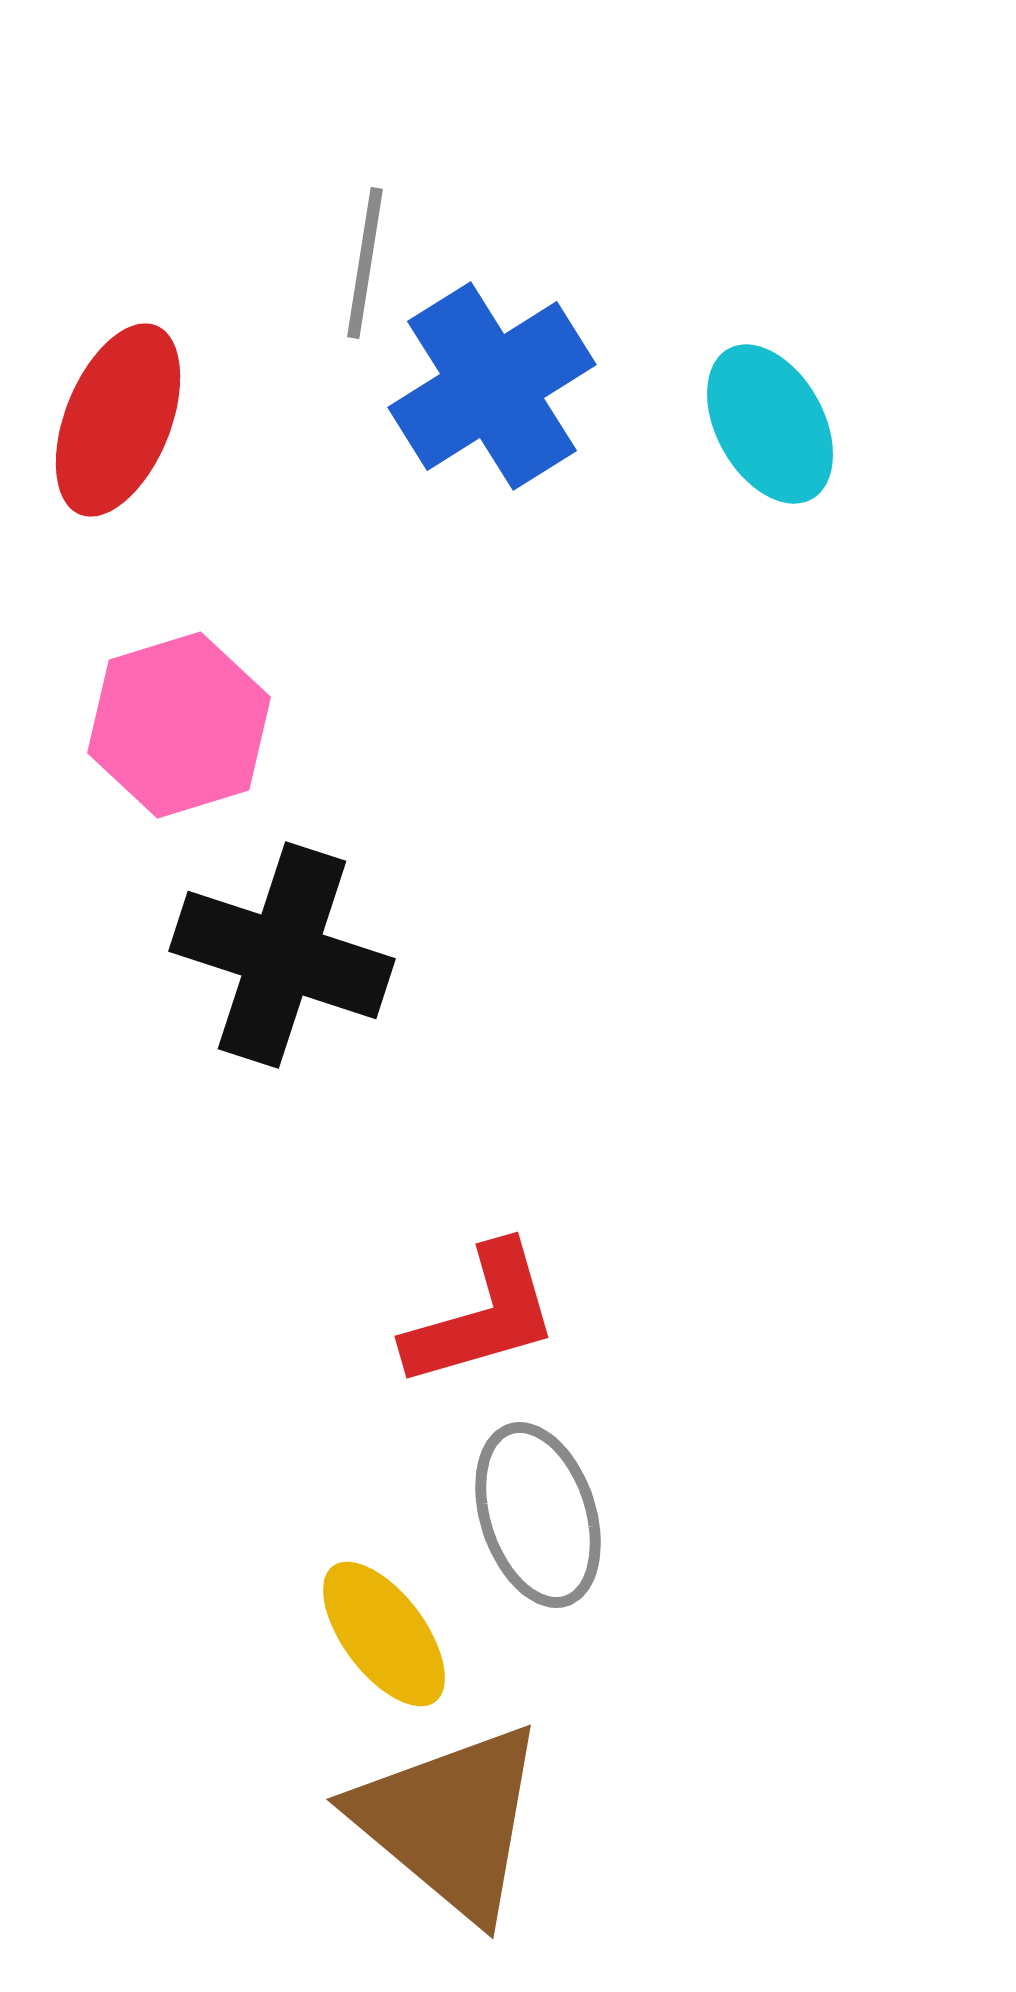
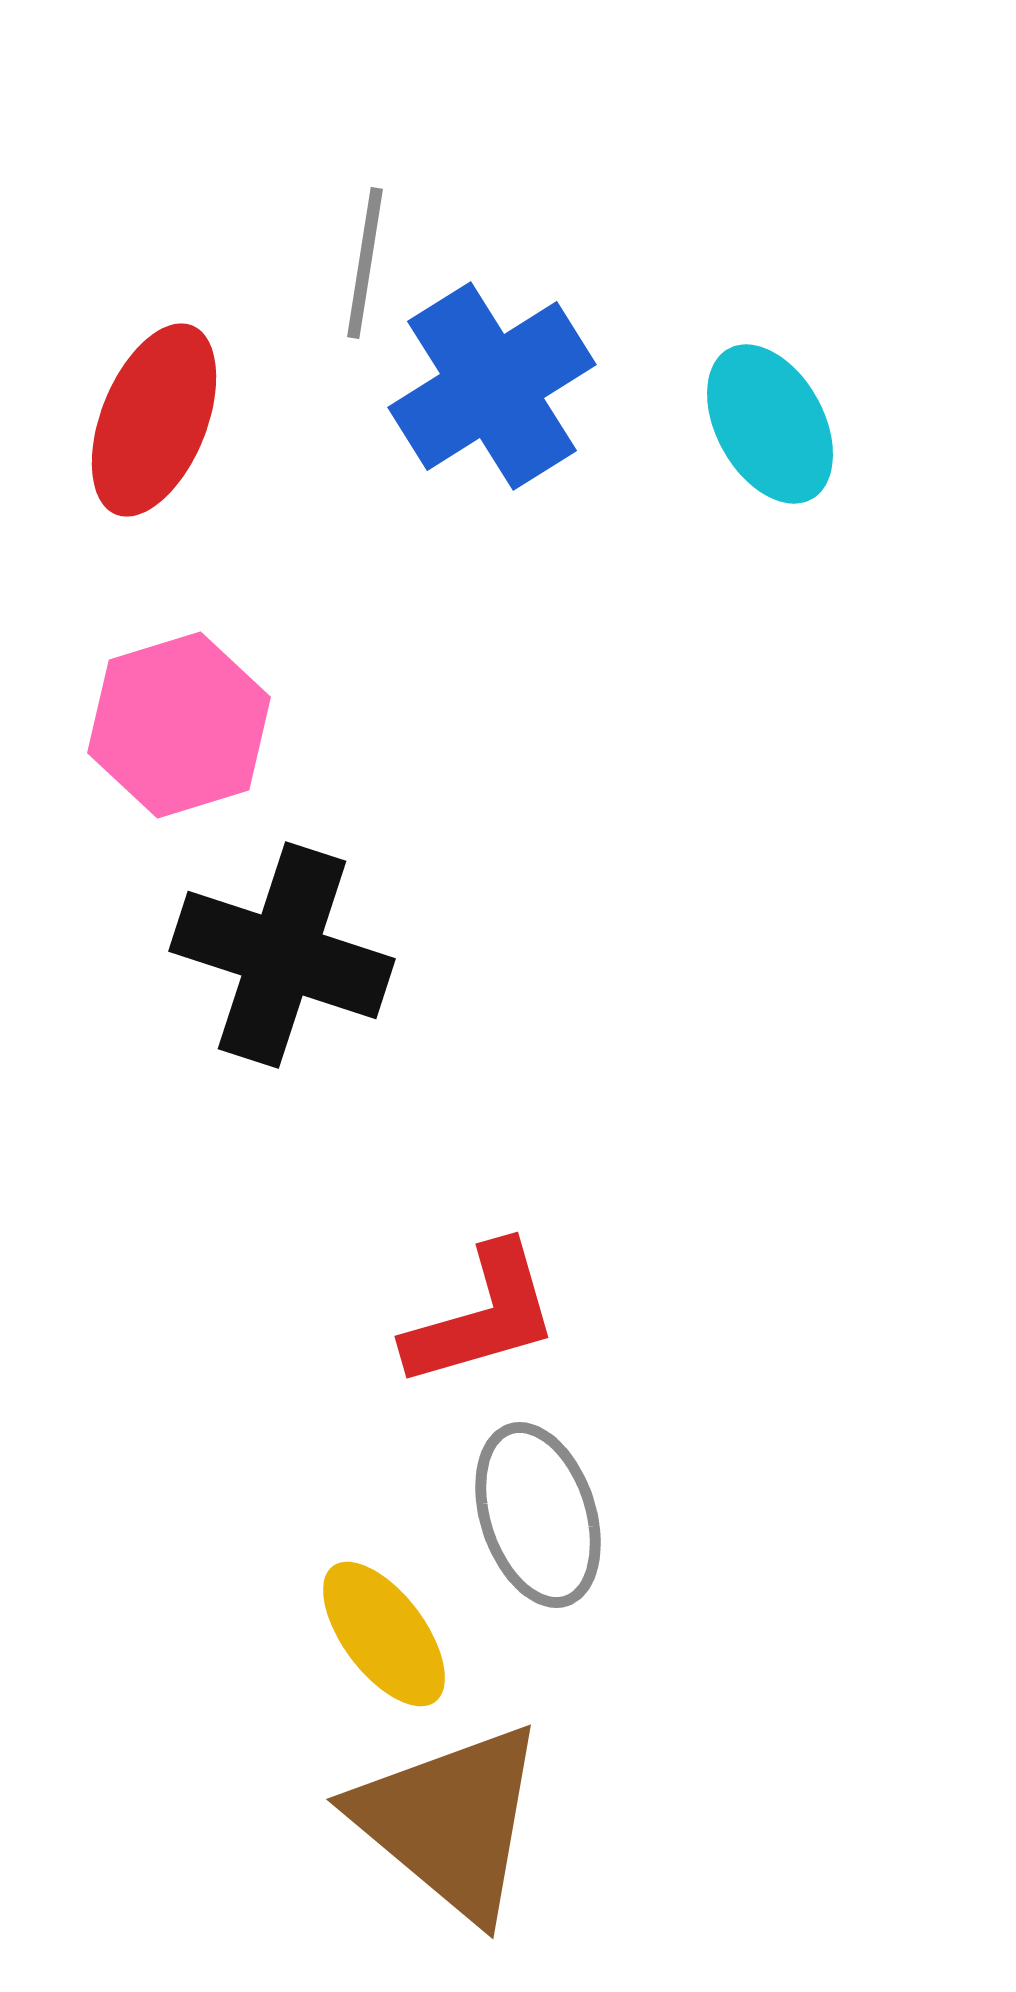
red ellipse: moved 36 px right
